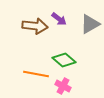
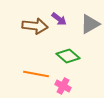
green diamond: moved 4 px right, 4 px up
